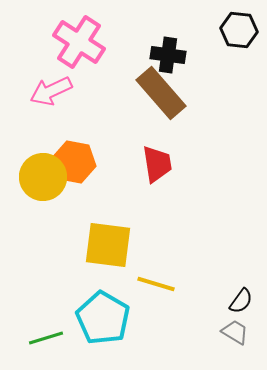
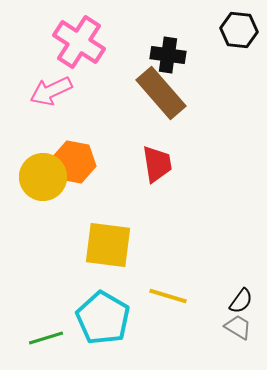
yellow line: moved 12 px right, 12 px down
gray trapezoid: moved 3 px right, 5 px up
